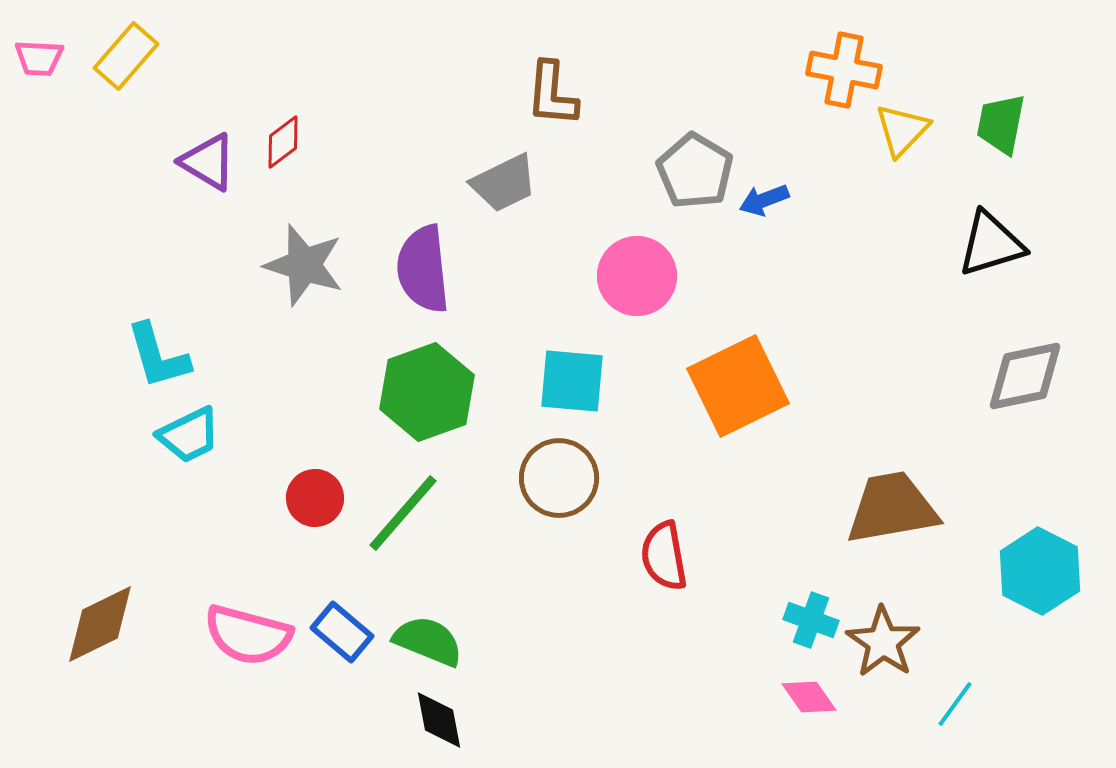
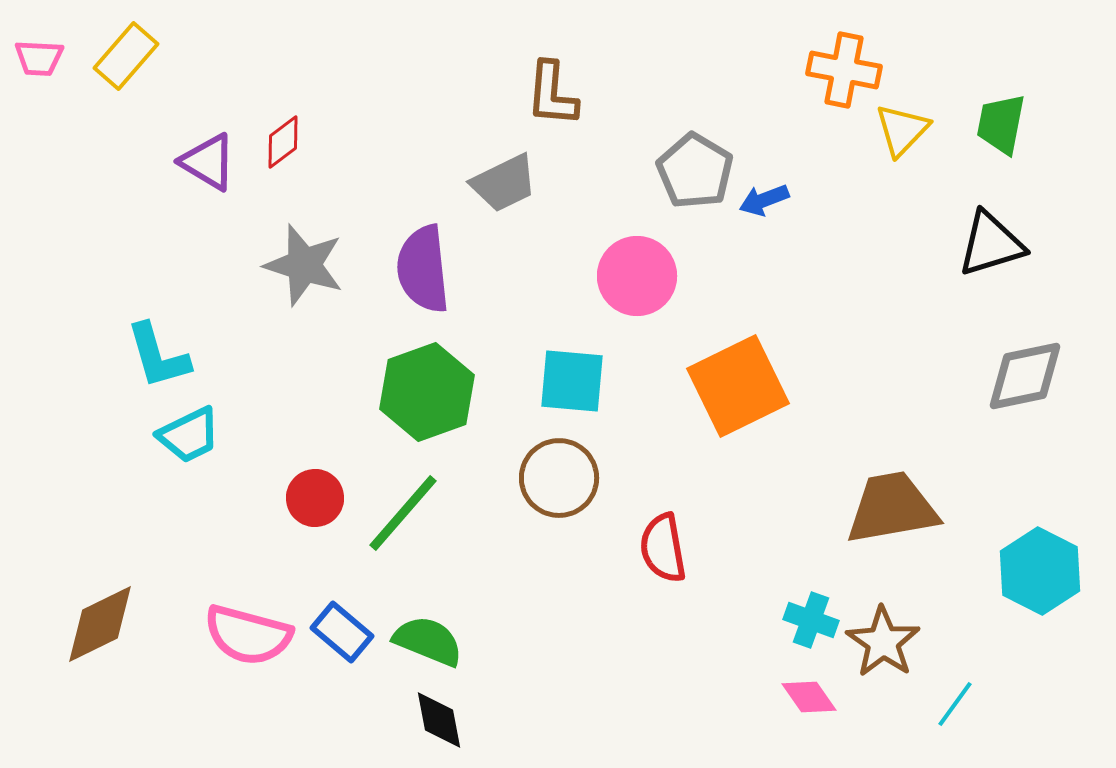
red semicircle: moved 1 px left, 8 px up
